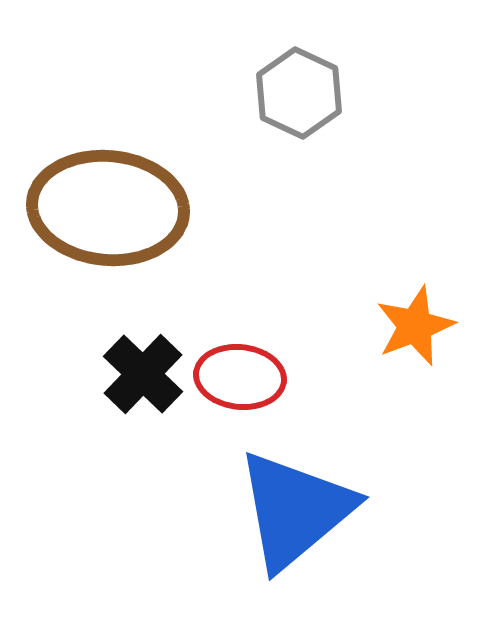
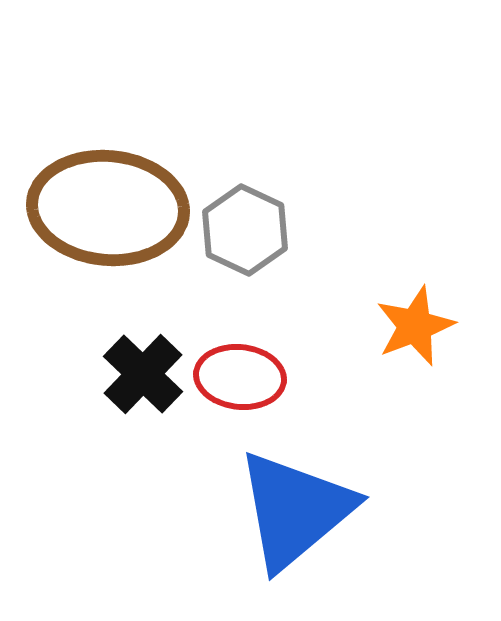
gray hexagon: moved 54 px left, 137 px down
